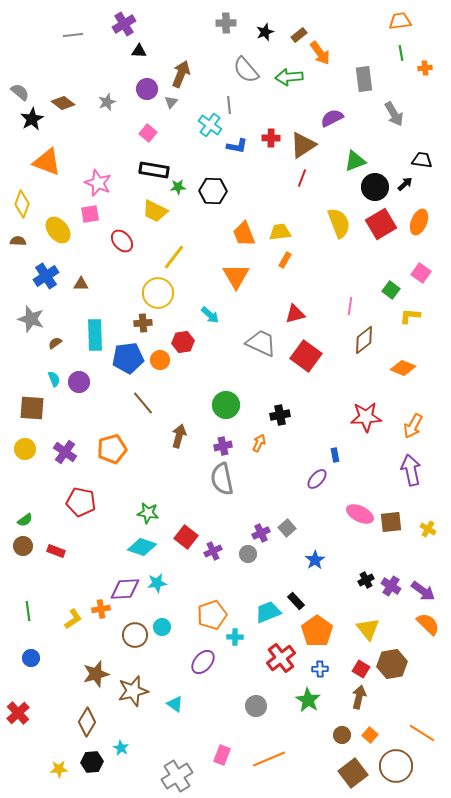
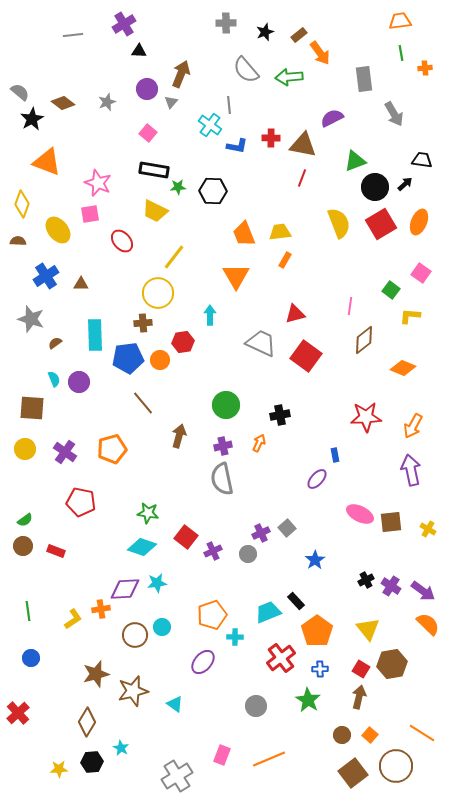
brown triangle at (303, 145): rotated 44 degrees clockwise
cyan arrow at (210, 315): rotated 132 degrees counterclockwise
